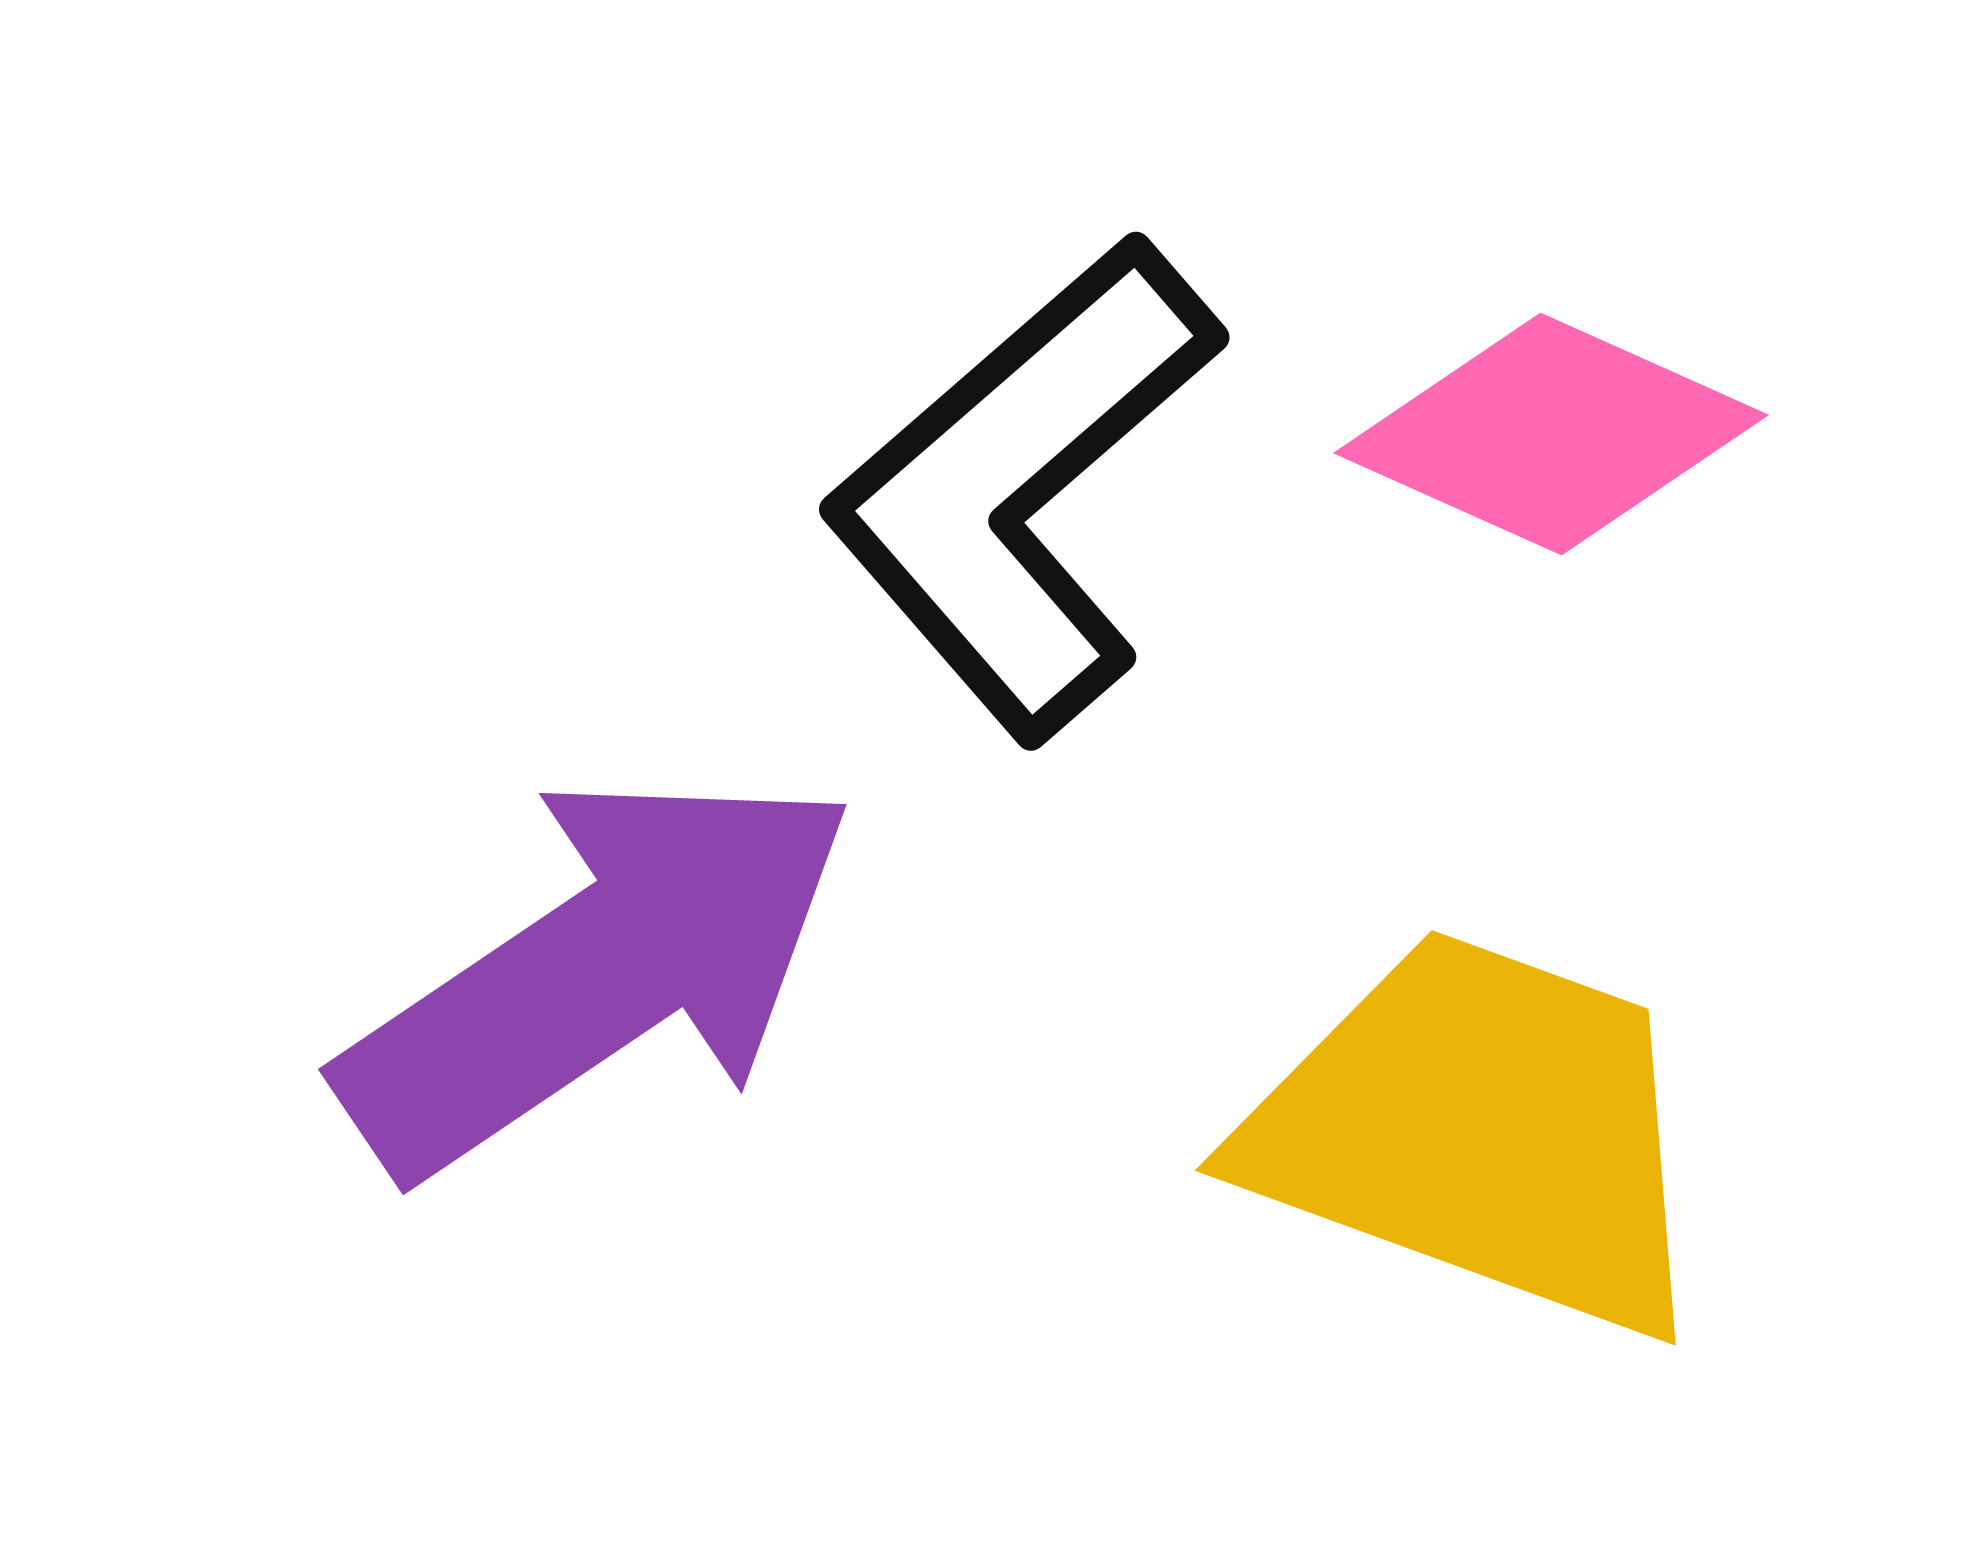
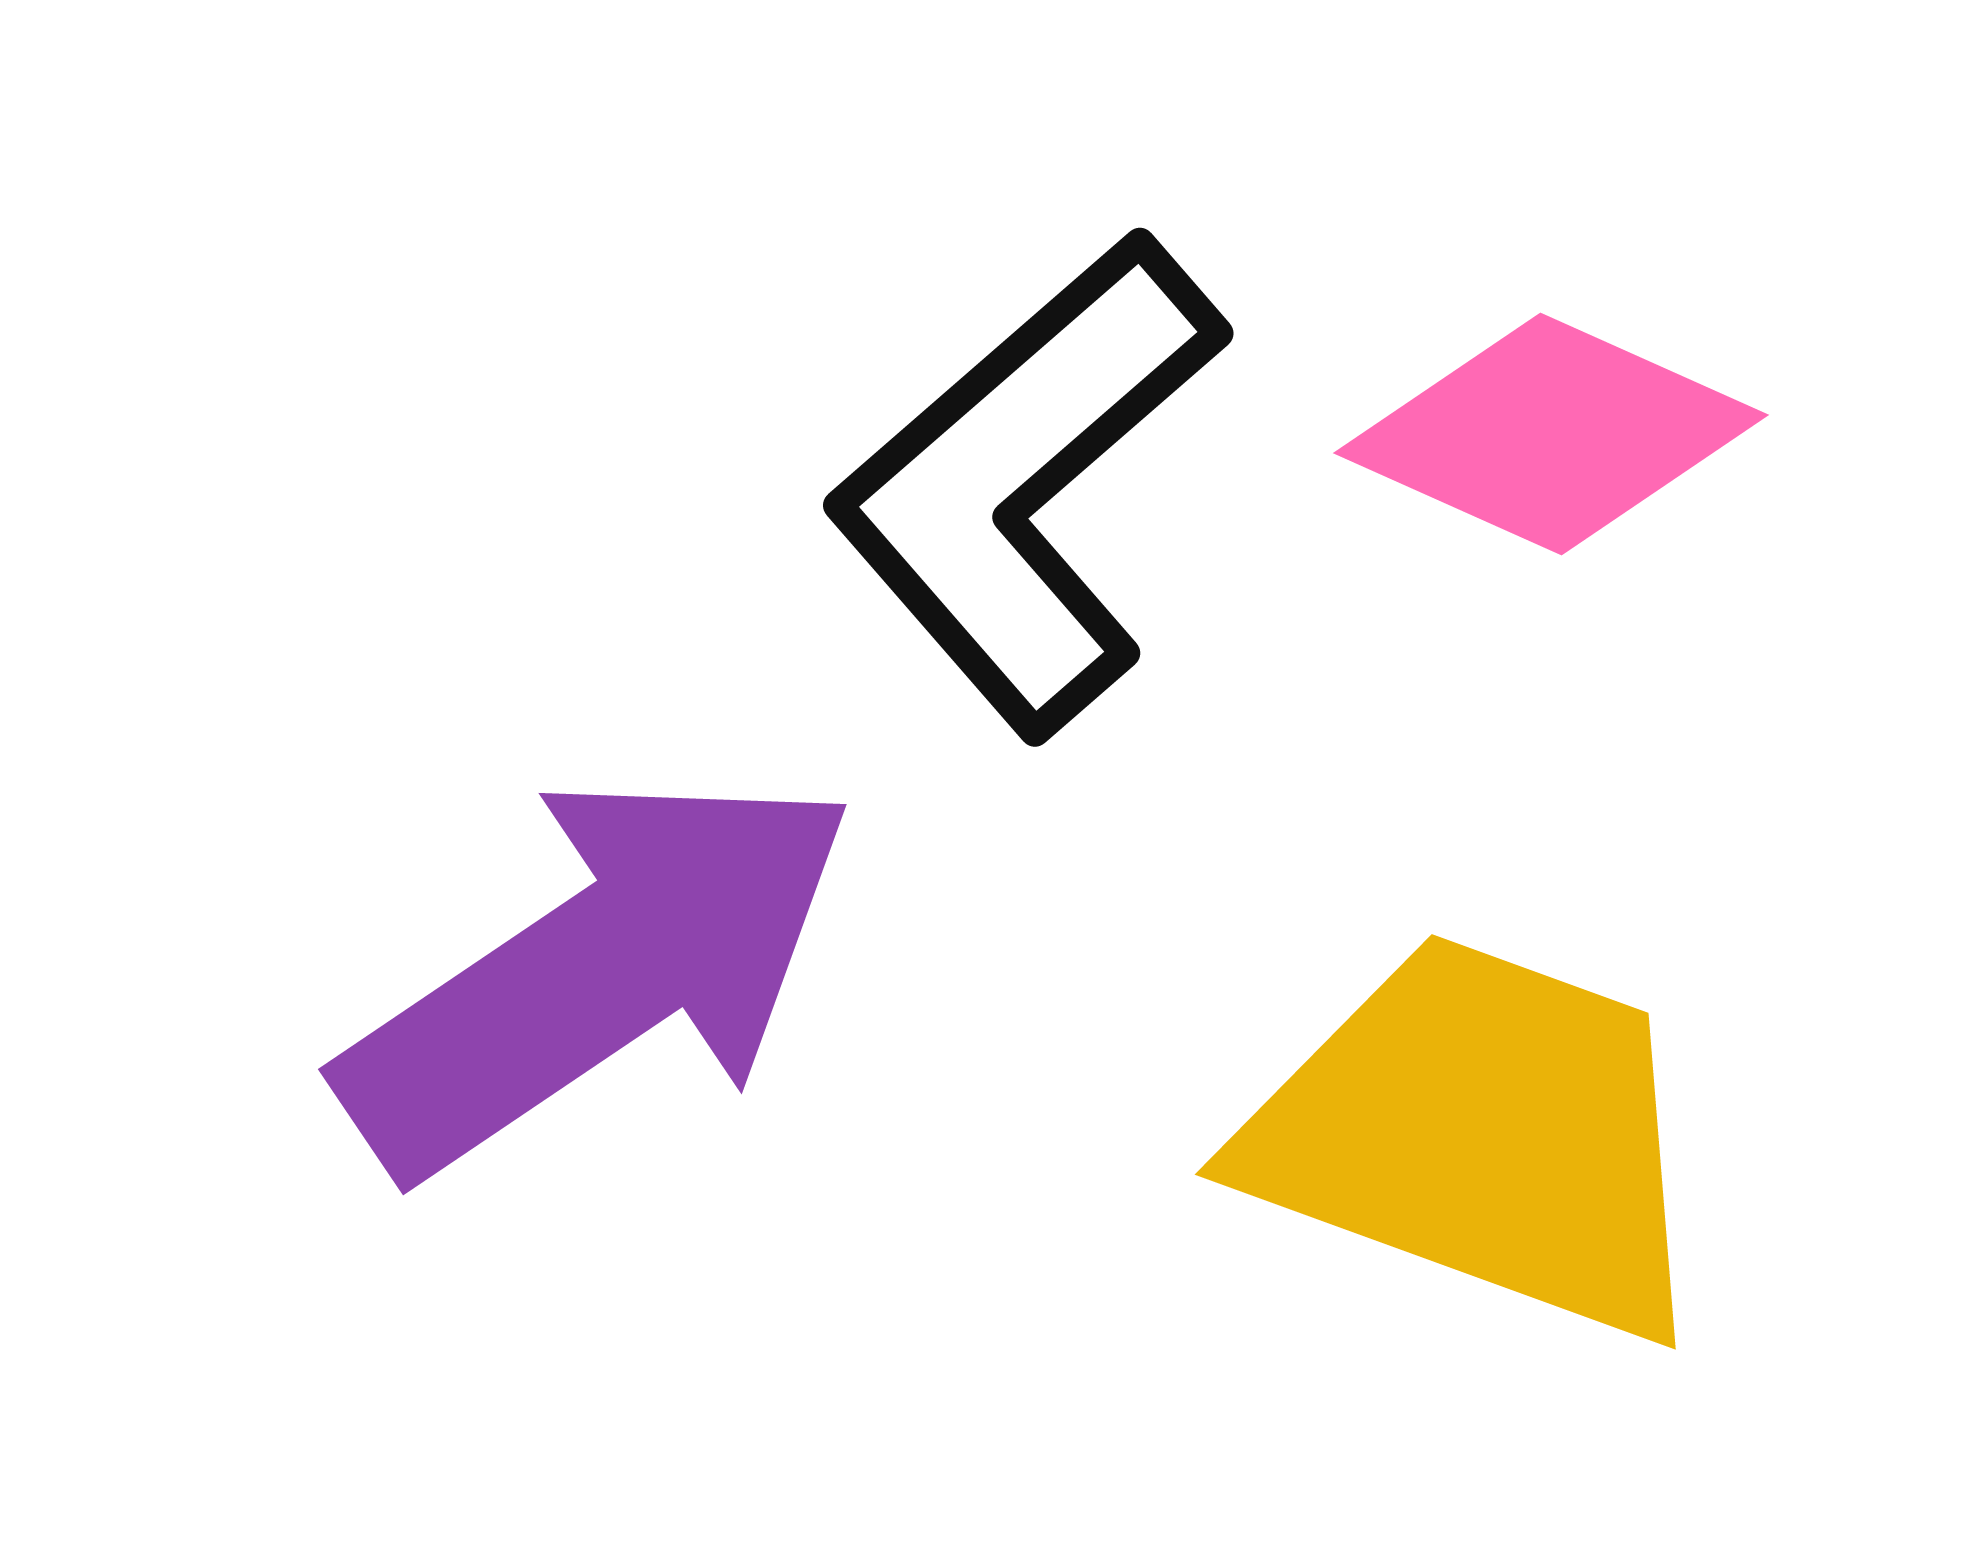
black L-shape: moved 4 px right, 4 px up
yellow trapezoid: moved 4 px down
